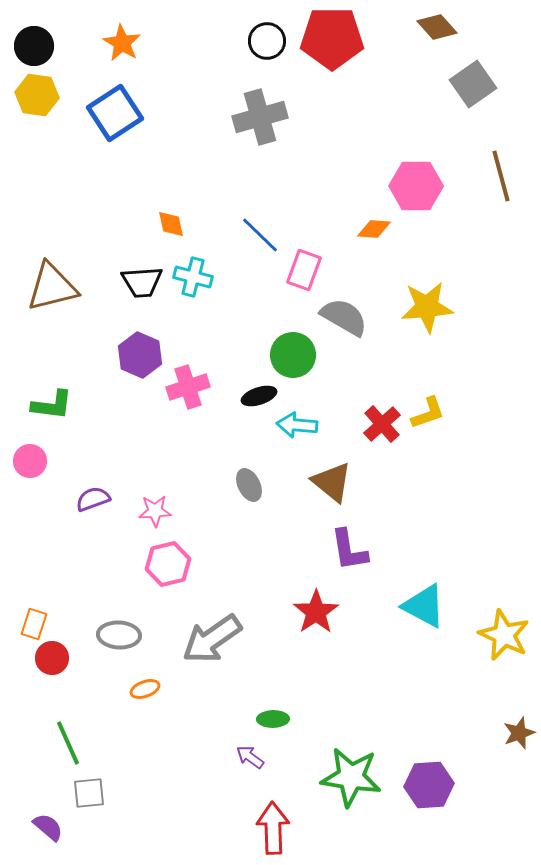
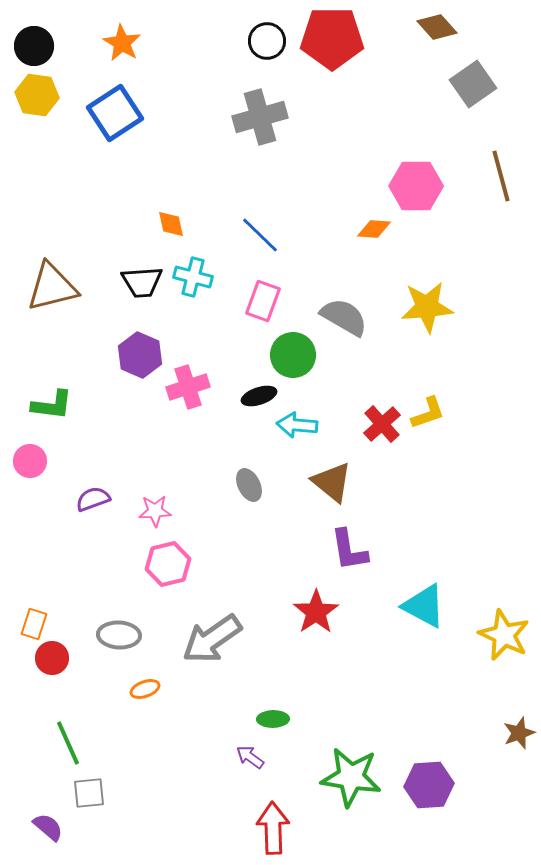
pink rectangle at (304, 270): moved 41 px left, 31 px down
